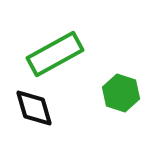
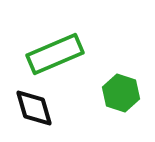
green rectangle: rotated 6 degrees clockwise
